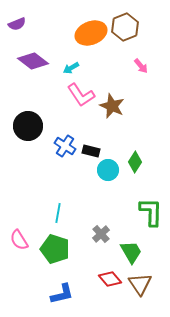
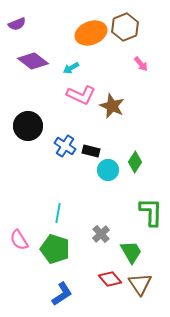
pink arrow: moved 2 px up
pink L-shape: rotated 32 degrees counterclockwise
blue L-shape: rotated 20 degrees counterclockwise
